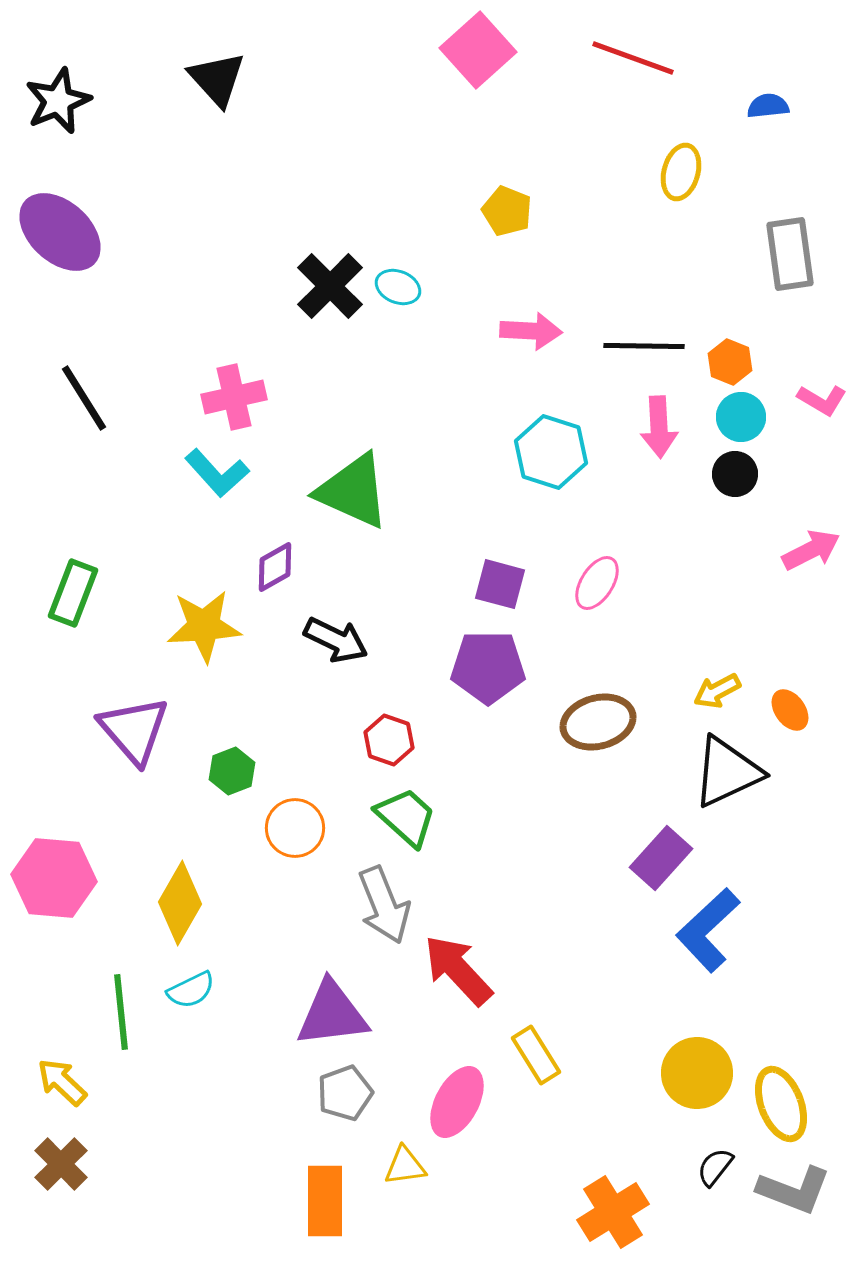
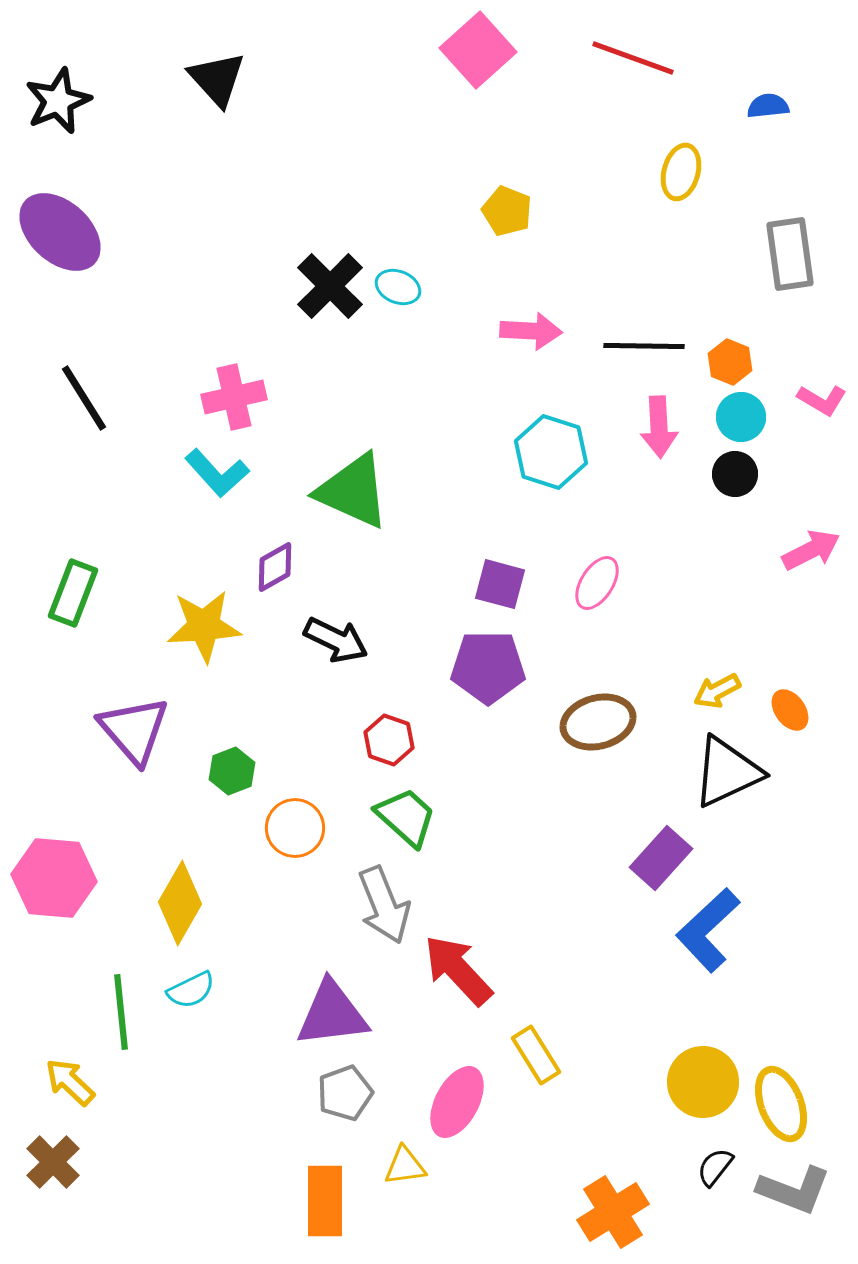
yellow circle at (697, 1073): moved 6 px right, 9 px down
yellow arrow at (62, 1082): moved 8 px right
brown cross at (61, 1164): moved 8 px left, 2 px up
